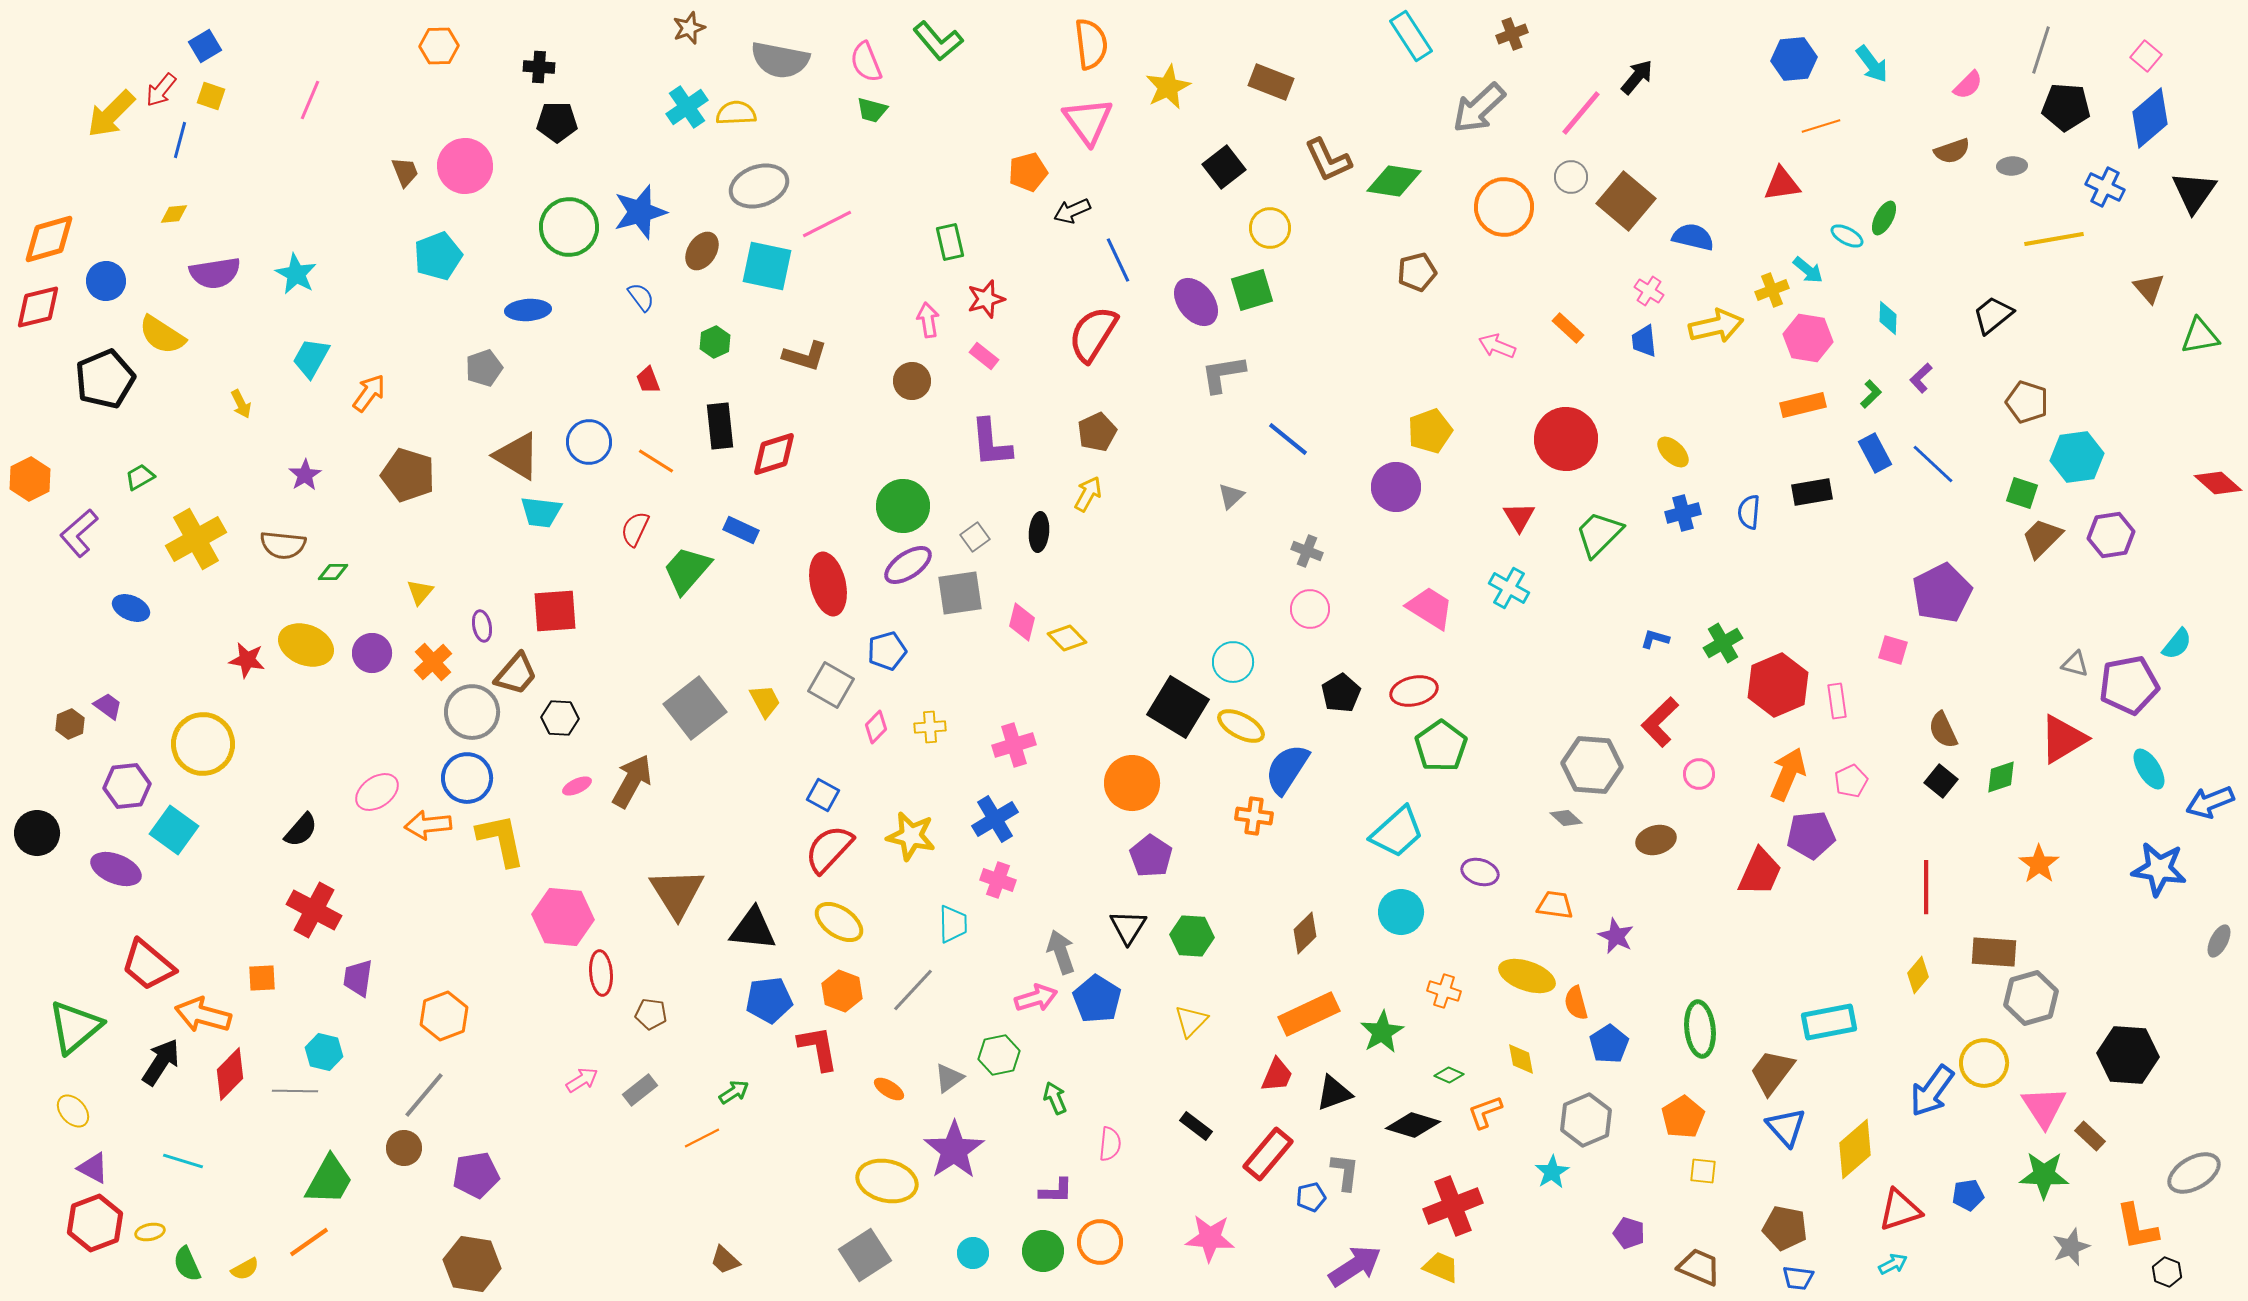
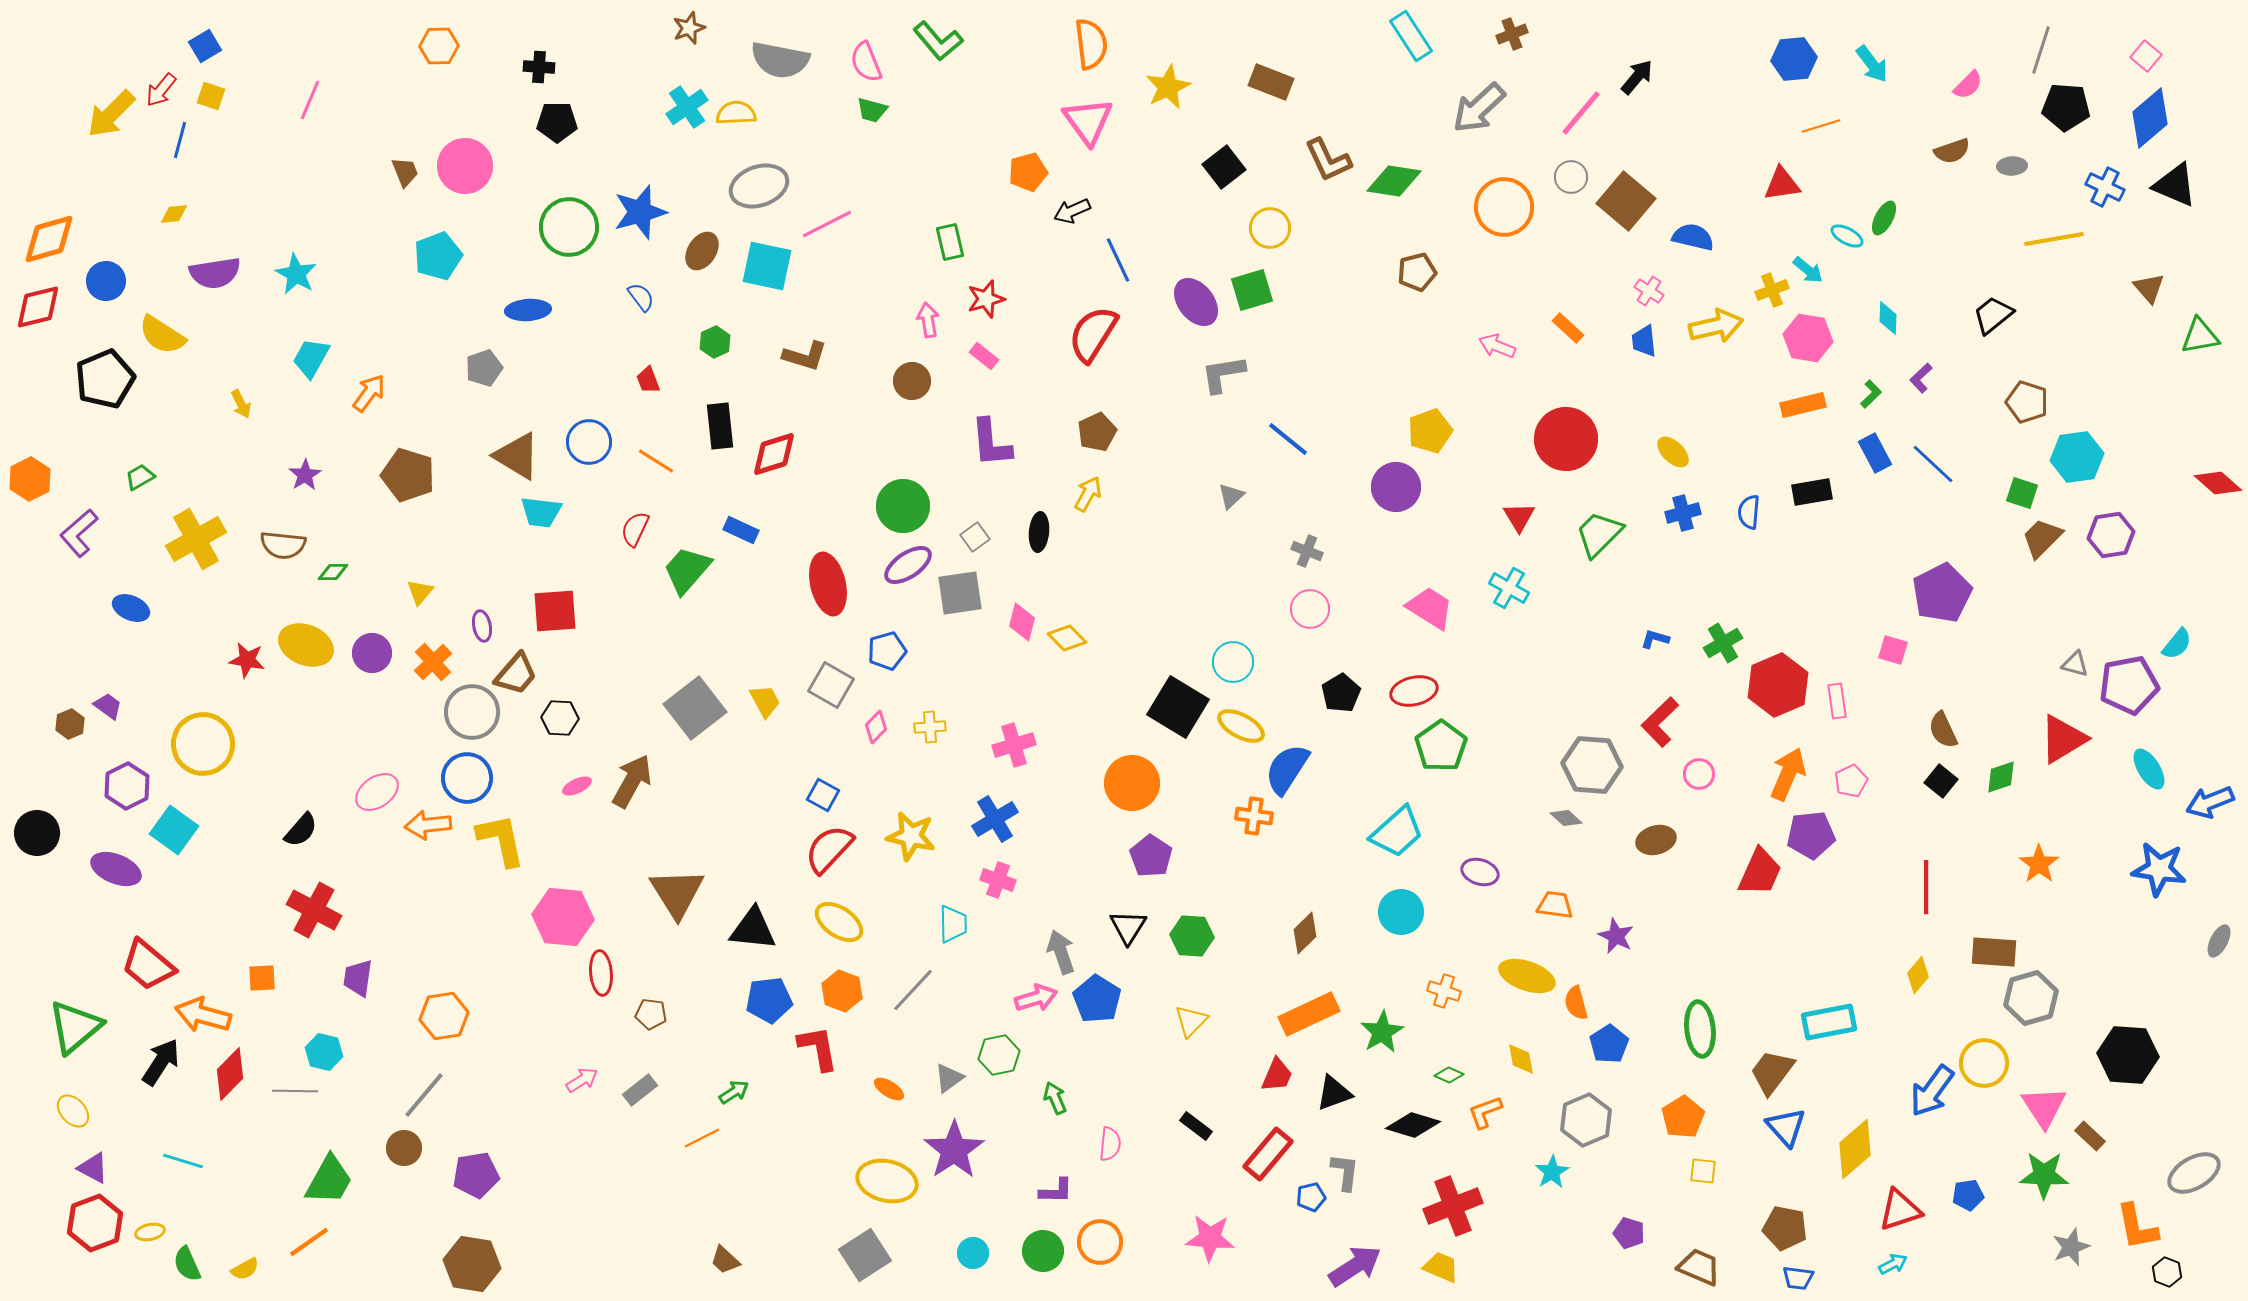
black triangle at (2194, 192): moved 19 px left, 7 px up; rotated 42 degrees counterclockwise
purple hexagon at (127, 786): rotated 21 degrees counterclockwise
orange hexagon at (444, 1016): rotated 12 degrees clockwise
